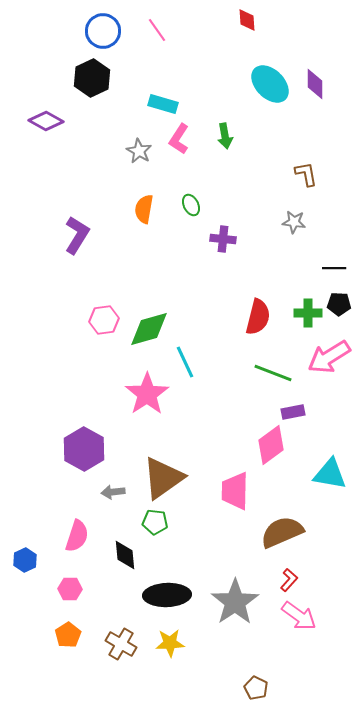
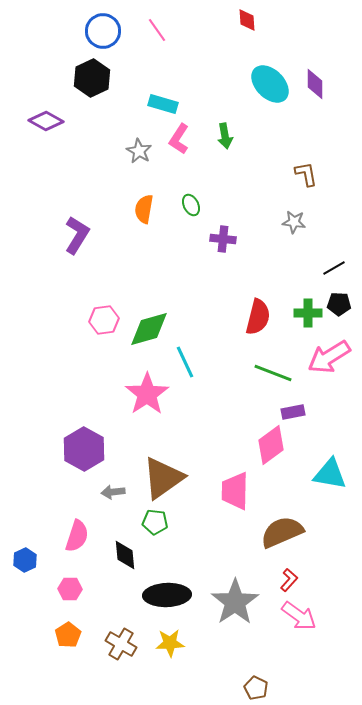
black line at (334, 268): rotated 30 degrees counterclockwise
